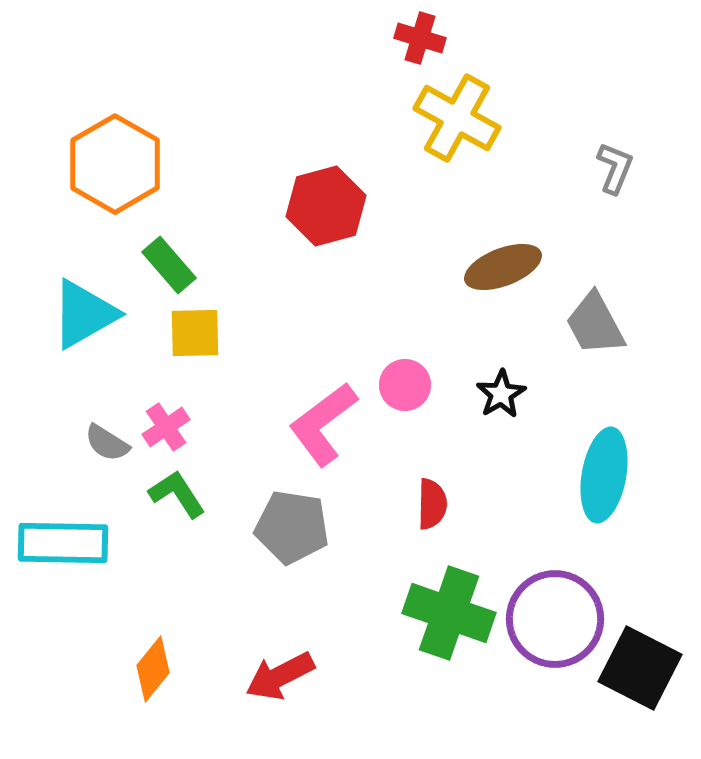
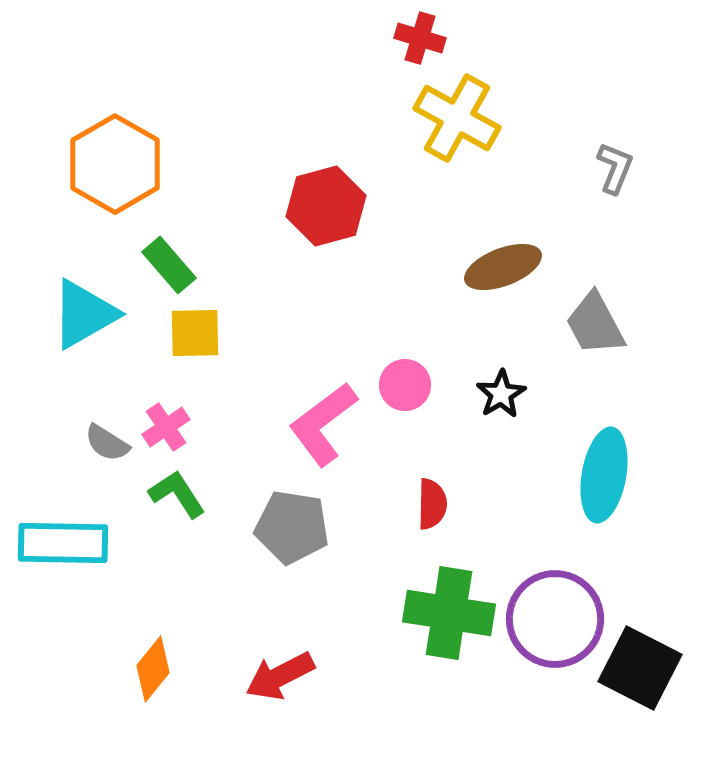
green cross: rotated 10 degrees counterclockwise
